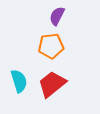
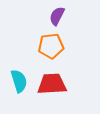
red trapezoid: rotated 36 degrees clockwise
